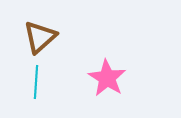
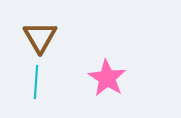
brown triangle: rotated 18 degrees counterclockwise
